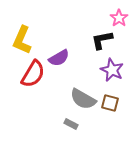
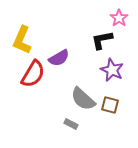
gray semicircle: rotated 12 degrees clockwise
brown square: moved 2 px down
